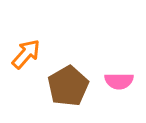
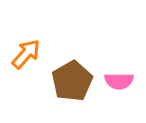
brown pentagon: moved 4 px right, 5 px up
